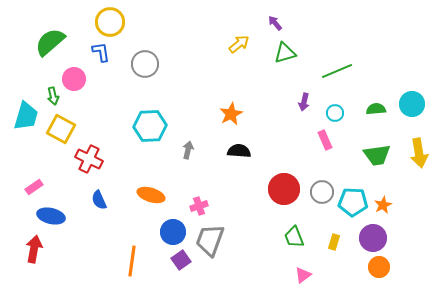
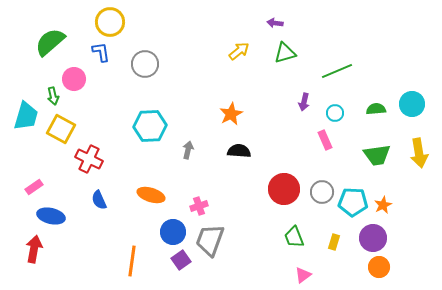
purple arrow at (275, 23): rotated 42 degrees counterclockwise
yellow arrow at (239, 44): moved 7 px down
